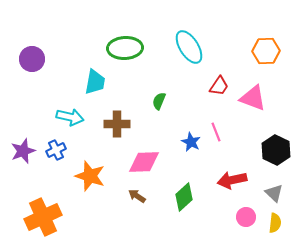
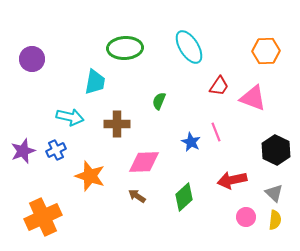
yellow semicircle: moved 3 px up
